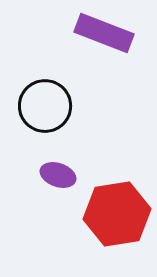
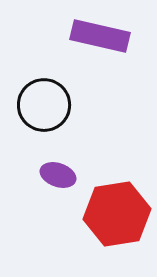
purple rectangle: moved 4 px left, 3 px down; rotated 8 degrees counterclockwise
black circle: moved 1 px left, 1 px up
